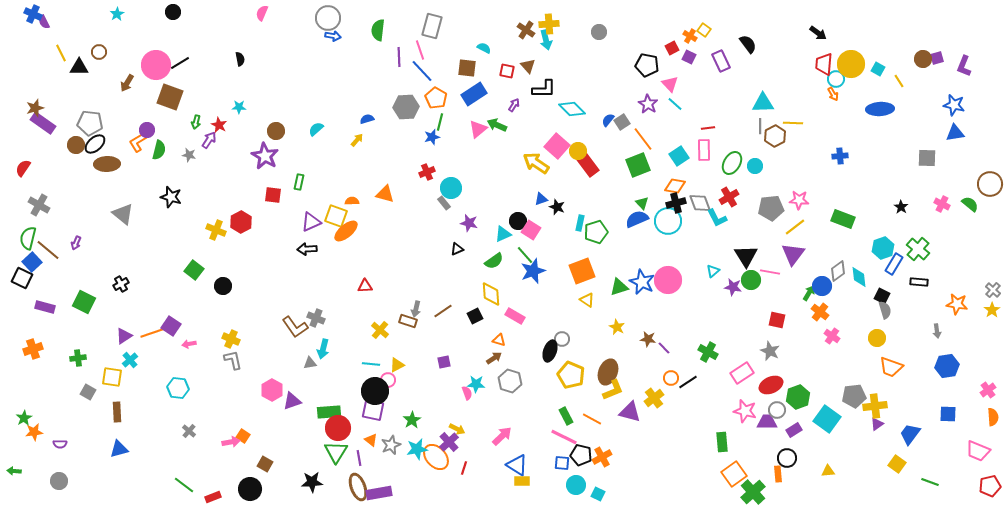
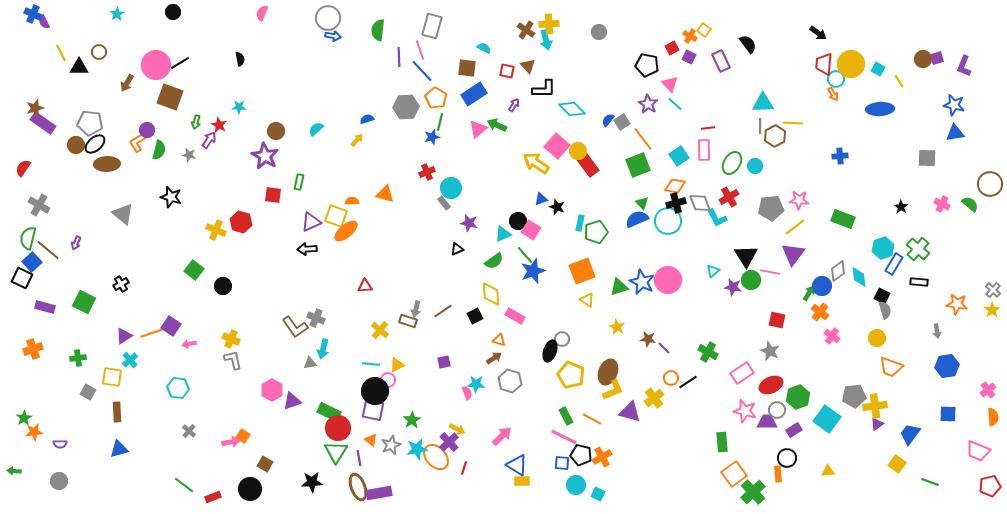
red hexagon at (241, 222): rotated 15 degrees counterclockwise
green rectangle at (329, 412): rotated 30 degrees clockwise
